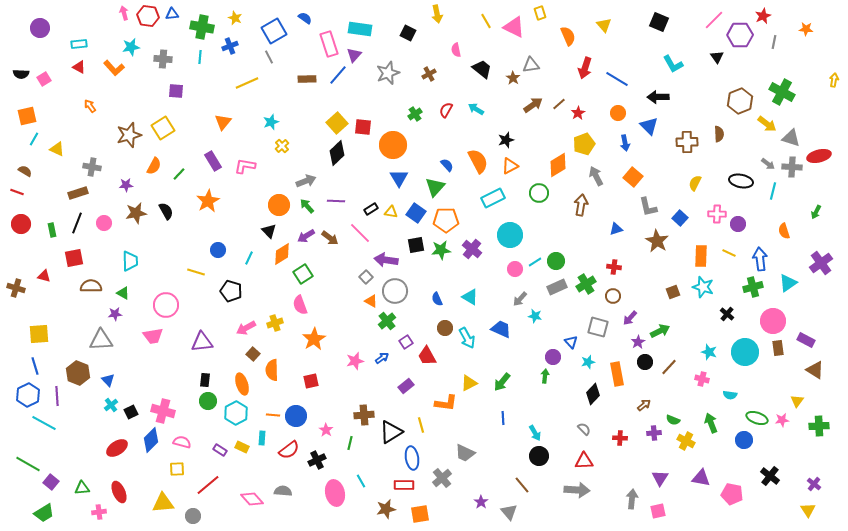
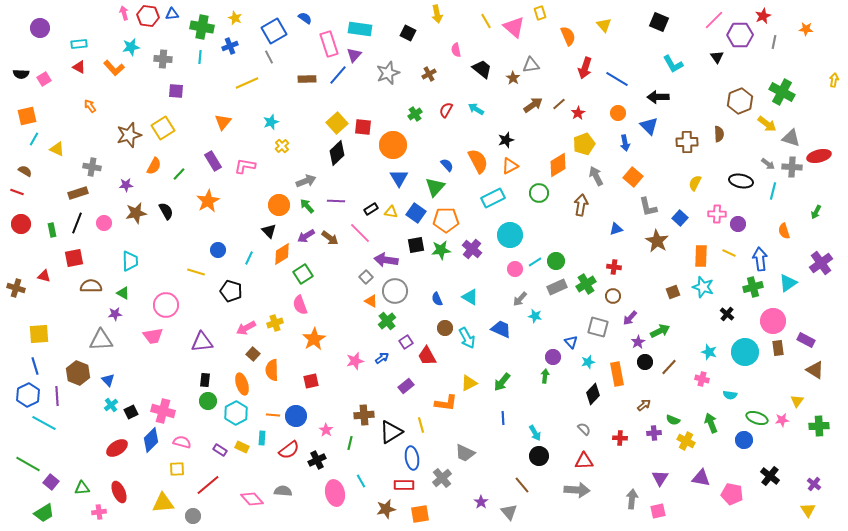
pink triangle at (514, 27): rotated 15 degrees clockwise
